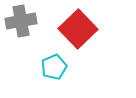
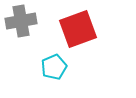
red square: rotated 24 degrees clockwise
